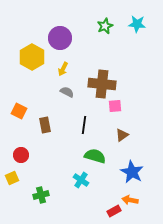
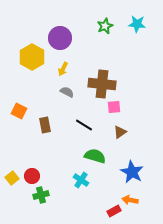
pink square: moved 1 px left, 1 px down
black line: rotated 66 degrees counterclockwise
brown triangle: moved 2 px left, 3 px up
red circle: moved 11 px right, 21 px down
yellow square: rotated 16 degrees counterclockwise
